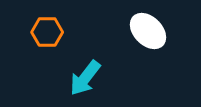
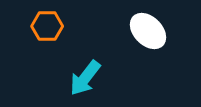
orange hexagon: moved 6 px up
